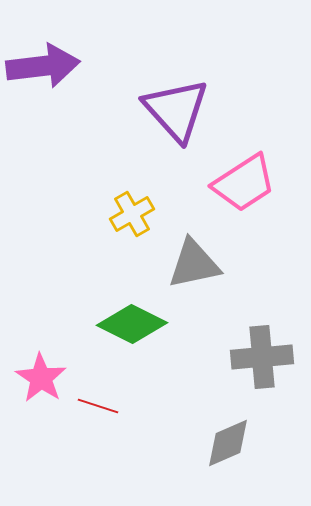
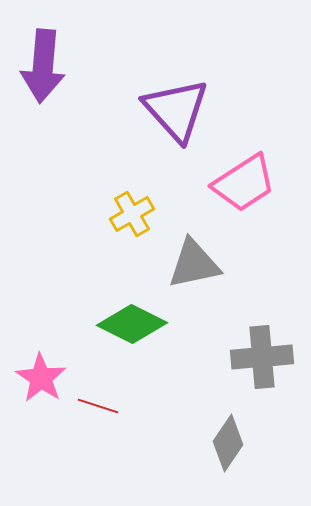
purple arrow: rotated 102 degrees clockwise
gray diamond: rotated 32 degrees counterclockwise
